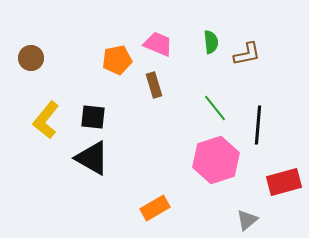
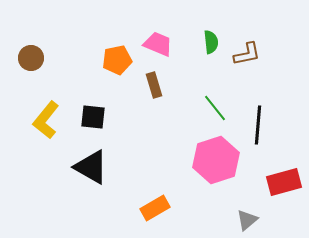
black triangle: moved 1 px left, 9 px down
